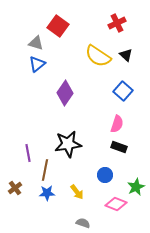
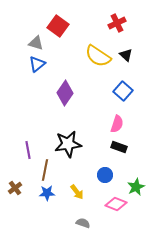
purple line: moved 3 px up
